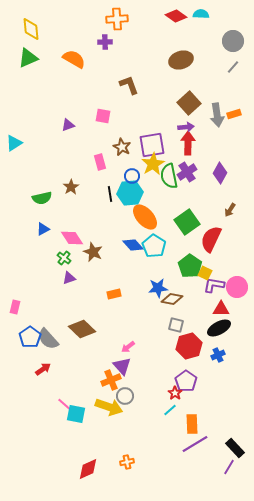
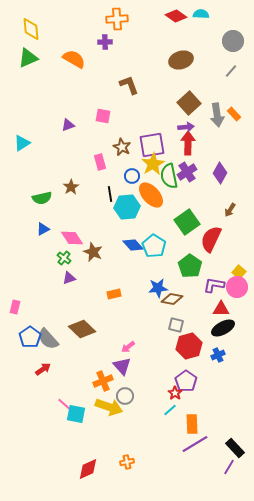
gray line at (233, 67): moved 2 px left, 4 px down
orange rectangle at (234, 114): rotated 64 degrees clockwise
cyan triangle at (14, 143): moved 8 px right
cyan hexagon at (130, 193): moved 3 px left, 14 px down
orange ellipse at (145, 217): moved 6 px right, 22 px up
yellow square at (205, 273): moved 34 px right, 1 px up; rotated 16 degrees clockwise
black ellipse at (219, 328): moved 4 px right
orange cross at (111, 380): moved 8 px left, 1 px down
